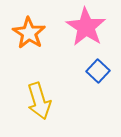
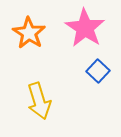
pink star: moved 1 px left, 1 px down
